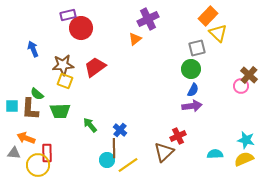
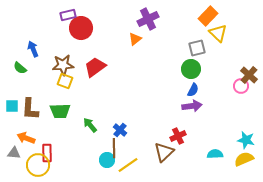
green semicircle: moved 17 px left, 26 px up
